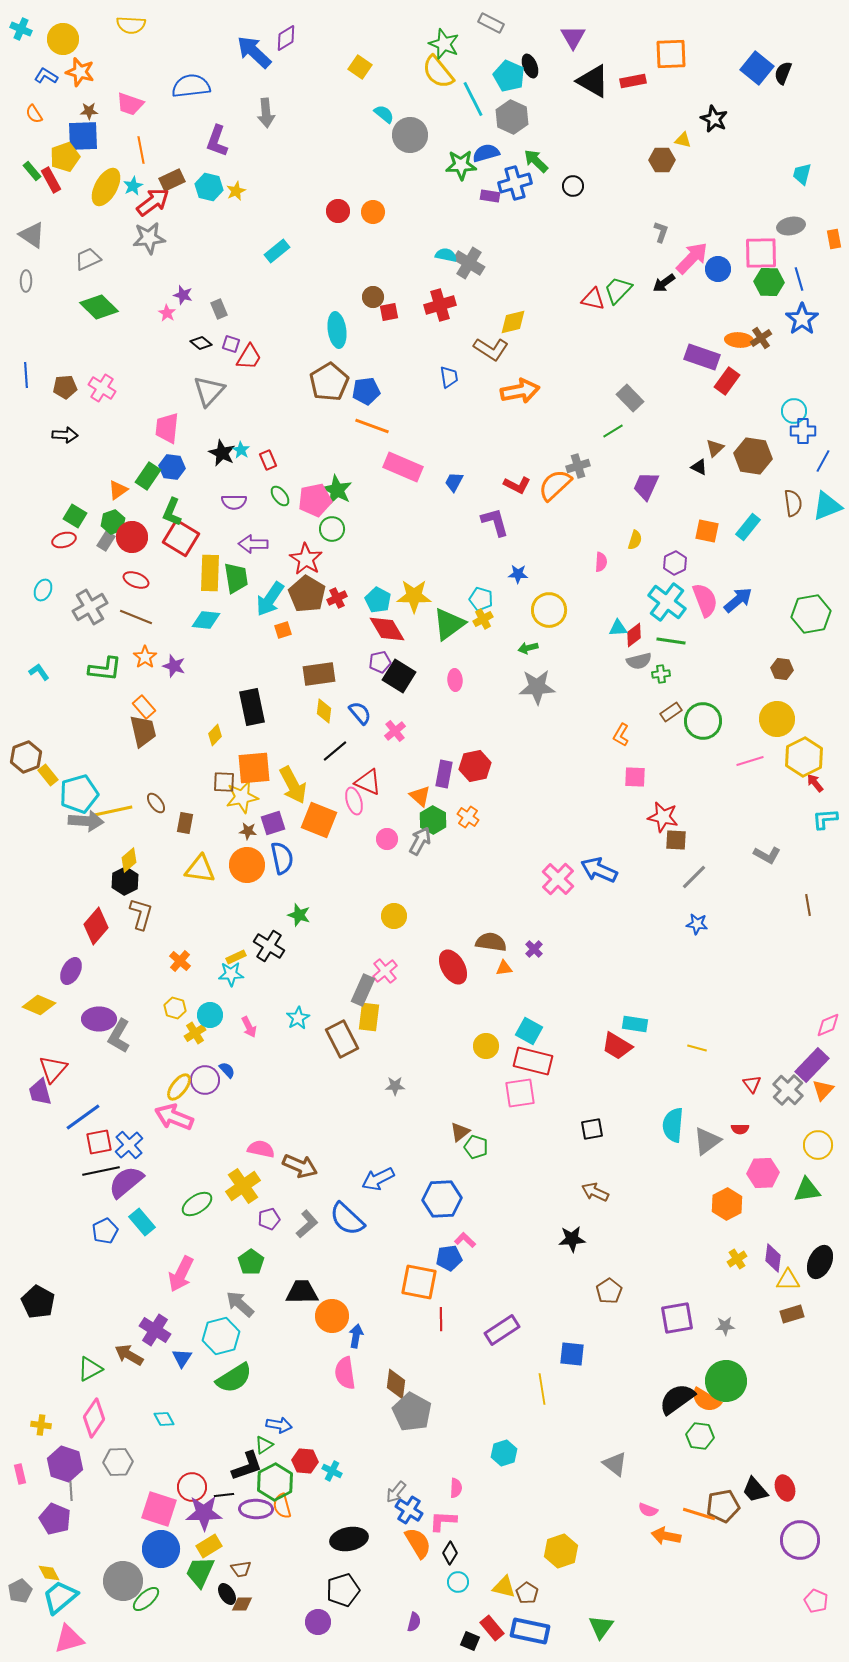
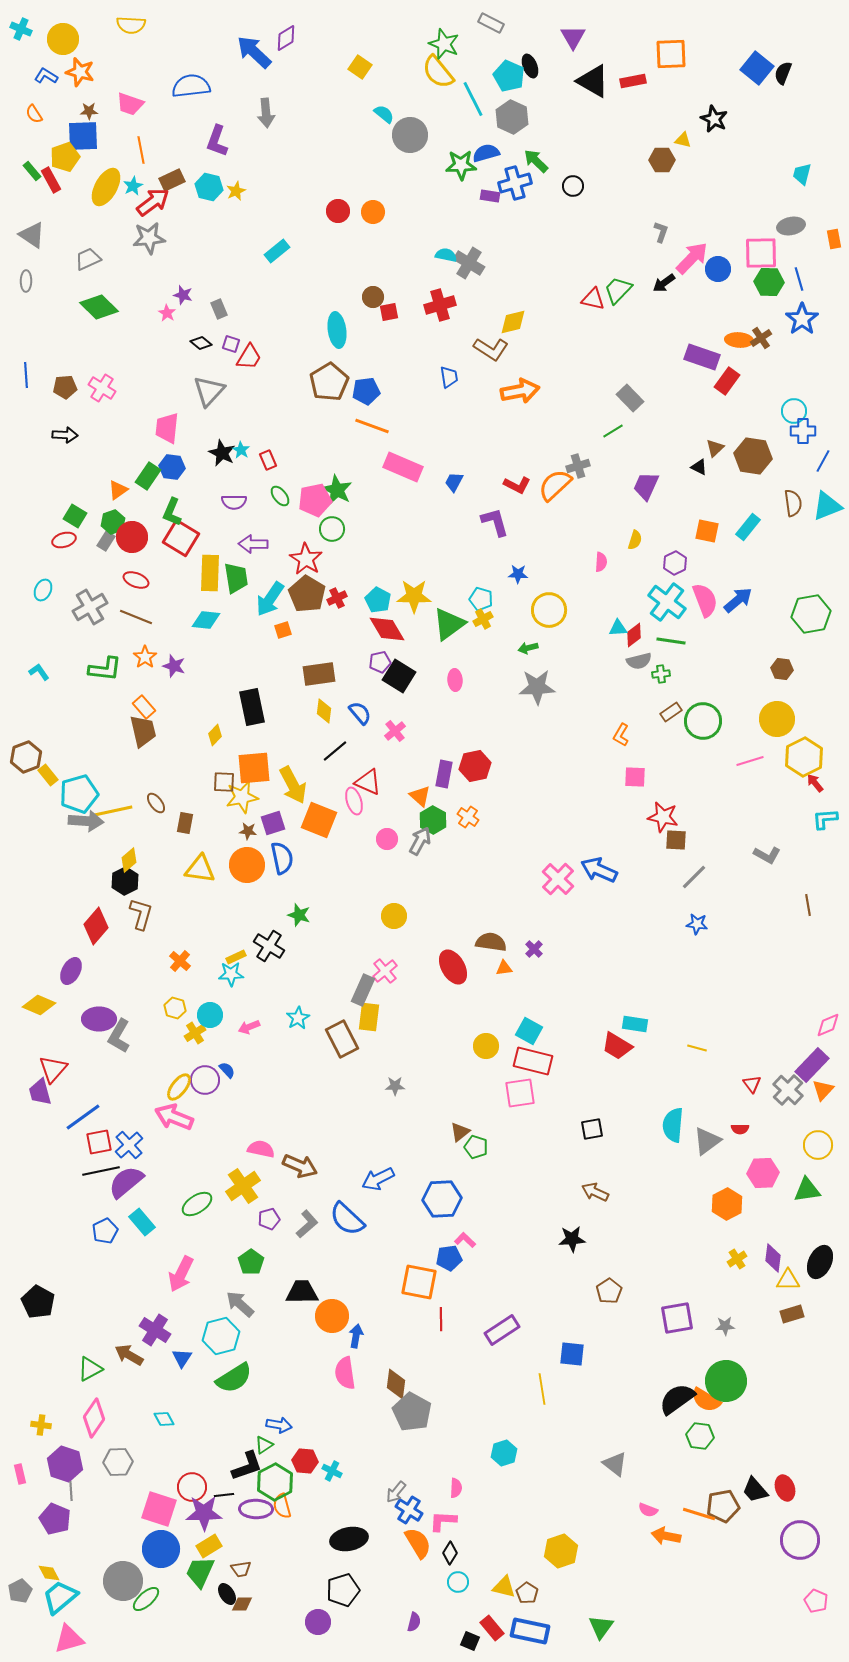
pink arrow at (249, 1027): rotated 95 degrees clockwise
